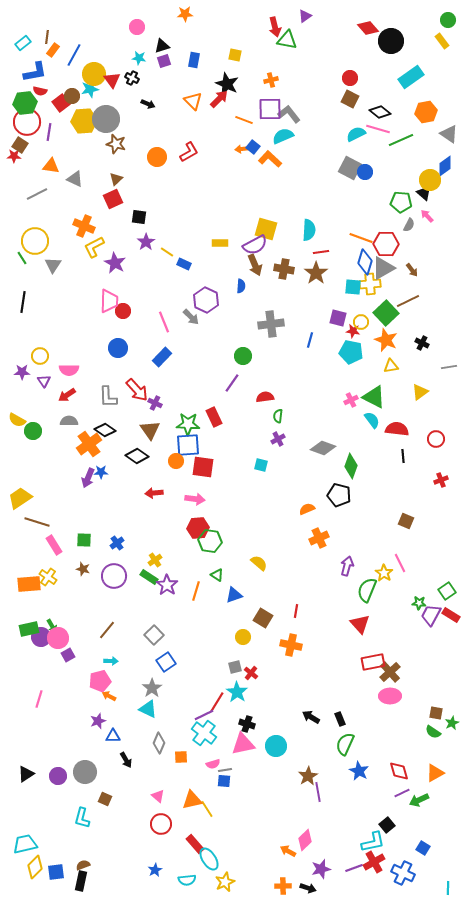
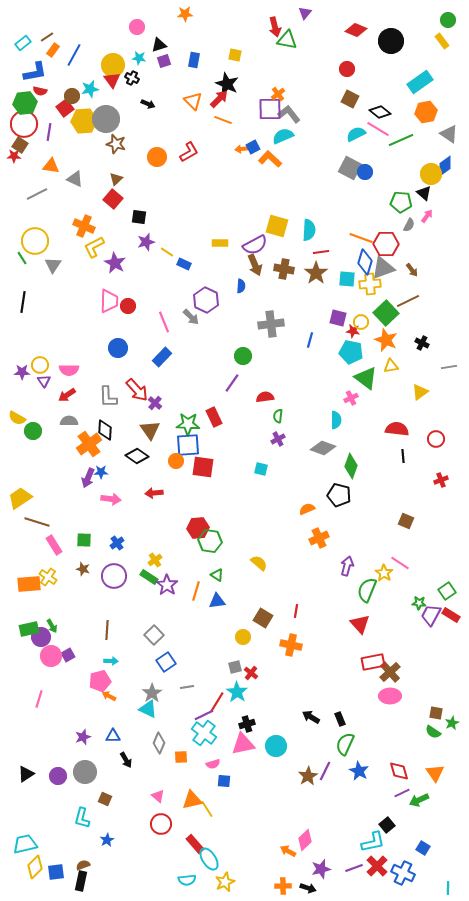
purple triangle at (305, 16): moved 3 px up; rotated 16 degrees counterclockwise
red diamond at (368, 28): moved 12 px left, 2 px down; rotated 25 degrees counterclockwise
brown line at (47, 37): rotated 48 degrees clockwise
black triangle at (162, 46): moved 3 px left, 1 px up
yellow circle at (94, 74): moved 19 px right, 9 px up
cyan rectangle at (411, 77): moved 9 px right, 5 px down
red circle at (350, 78): moved 3 px left, 9 px up
orange cross at (271, 80): moved 7 px right, 14 px down; rotated 24 degrees counterclockwise
red square at (61, 103): moved 4 px right, 5 px down
orange line at (244, 120): moved 21 px left
red circle at (27, 122): moved 3 px left, 2 px down
pink line at (378, 129): rotated 15 degrees clockwise
blue square at (253, 147): rotated 24 degrees clockwise
yellow circle at (430, 180): moved 1 px right, 6 px up
red square at (113, 199): rotated 24 degrees counterclockwise
pink arrow at (427, 216): rotated 80 degrees clockwise
yellow square at (266, 229): moved 11 px right, 3 px up
purple star at (146, 242): rotated 18 degrees clockwise
gray triangle at (383, 268): rotated 10 degrees clockwise
cyan square at (353, 287): moved 6 px left, 8 px up
red circle at (123, 311): moved 5 px right, 5 px up
yellow circle at (40, 356): moved 9 px down
green triangle at (374, 397): moved 8 px left, 19 px up; rotated 10 degrees clockwise
pink cross at (351, 400): moved 2 px up
purple cross at (155, 403): rotated 16 degrees clockwise
yellow semicircle at (17, 420): moved 2 px up
cyan semicircle at (372, 420): moved 36 px left; rotated 36 degrees clockwise
black diamond at (105, 430): rotated 60 degrees clockwise
cyan square at (261, 465): moved 4 px down
pink arrow at (195, 499): moved 84 px left
pink line at (400, 563): rotated 30 degrees counterclockwise
blue triangle at (234, 595): moved 17 px left, 6 px down; rotated 12 degrees clockwise
brown line at (107, 630): rotated 36 degrees counterclockwise
pink circle at (58, 638): moved 7 px left, 18 px down
gray star at (152, 688): moved 5 px down
purple star at (98, 721): moved 15 px left, 16 px down
black cross at (247, 724): rotated 35 degrees counterclockwise
gray line at (225, 770): moved 38 px left, 83 px up
orange triangle at (435, 773): rotated 36 degrees counterclockwise
purple line at (318, 792): moved 7 px right, 21 px up; rotated 36 degrees clockwise
red cross at (374, 862): moved 3 px right, 4 px down; rotated 15 degrees counterclockwise
blue star at (155, 870): moved 48 px left, 30 px up
